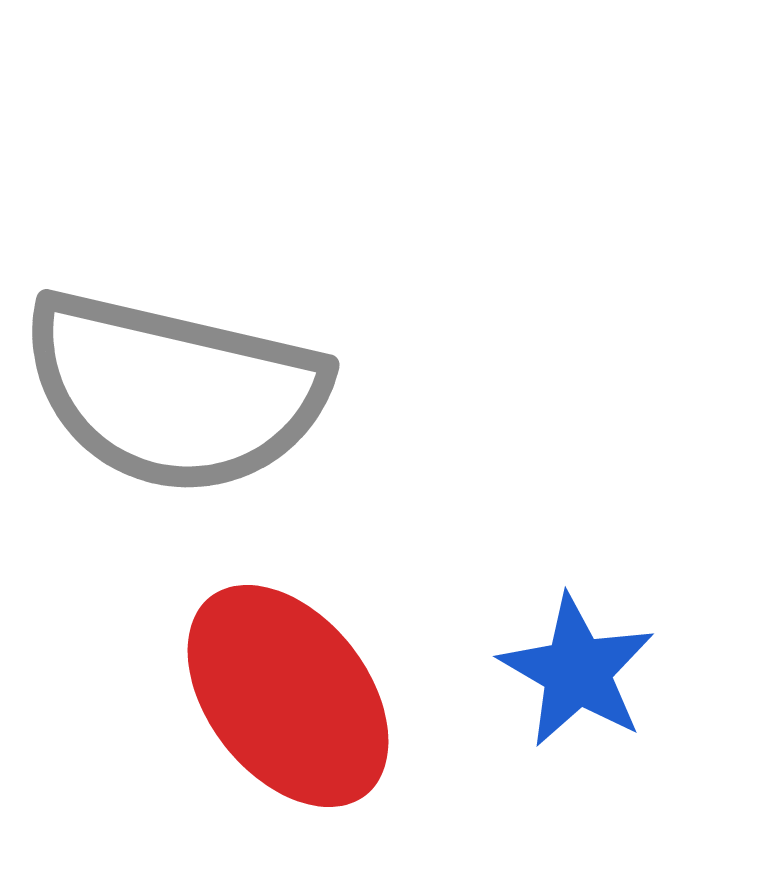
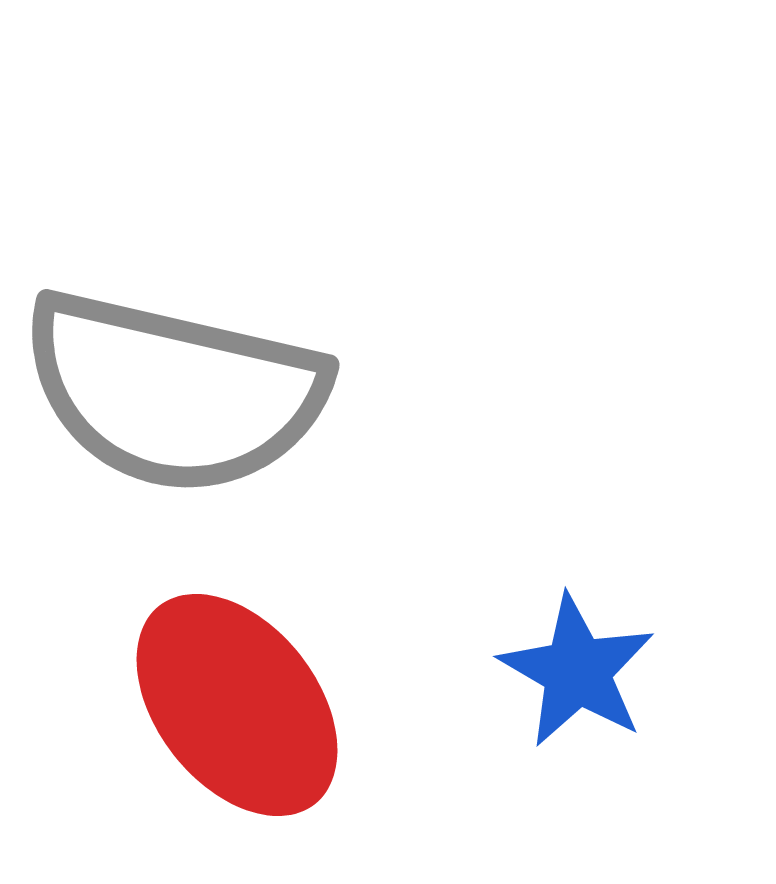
red ellipse: moved 51 px left, 9 px down
